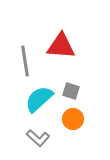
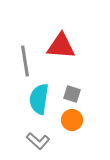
gray square: moved 1 px right, 3 px down
cyan semicircle: rotated 40 degrees counterclockwise
orange circle: moved 1 px left, 1 px down
gray L-shape: moved 3 px down
